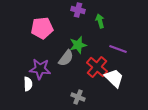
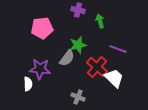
gray semicircle: moved 1 px right
